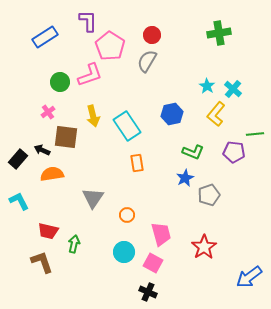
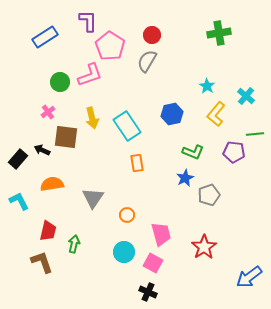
cyan cross: moved 13 px right, 7 px down
yellow arrow: moved 1 px left, 2 px down
orange semicircle: moved 10 px down
red trapezoid: rotated 90 degrees counterclockwise
